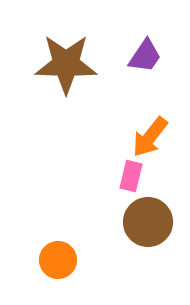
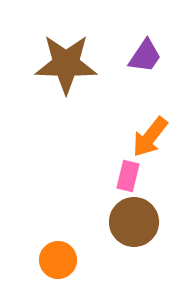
pink rectangle: moved 3 px left
brown circle: moved 14 px left
